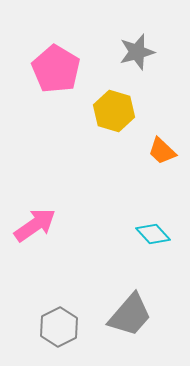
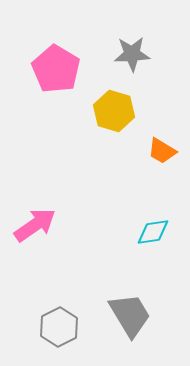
gray star: moved 5 px left, 2 px down; rotated 12 degrees clockwise
orange trapezoid: rotated 12 degrees counterclockwise
cyan diamond: moved 2 px up; rotated 56 degrees counterclockwise
gray trapezoid: rotated 72 degrees counterclockwise
